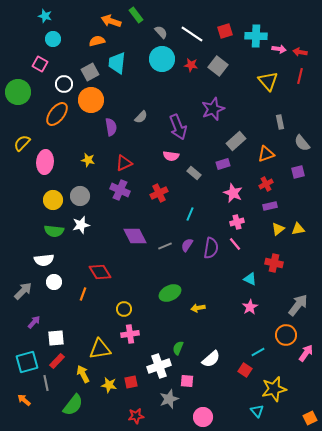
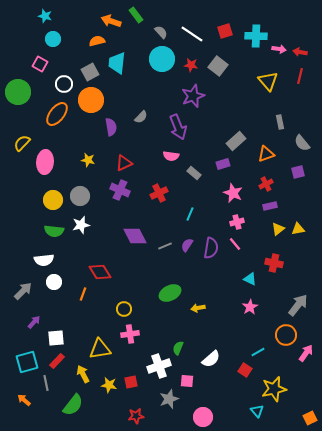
purple star at (213, 109): moved 20 px left, 13 px up
